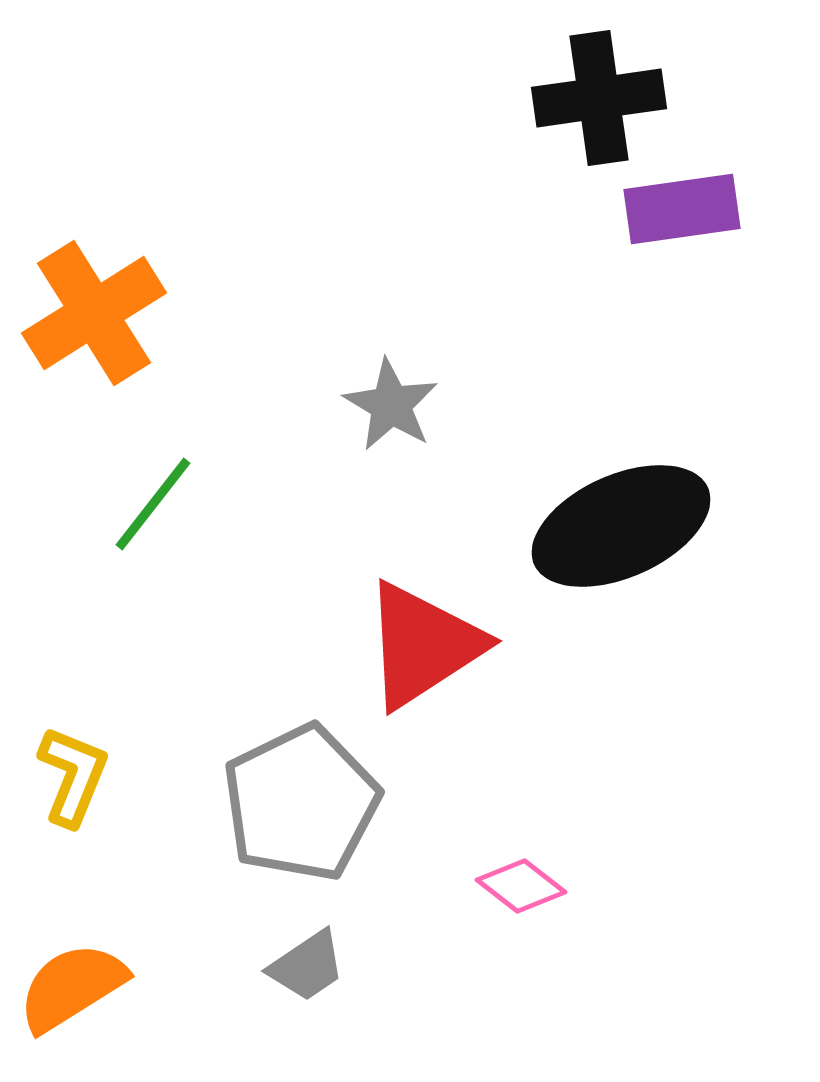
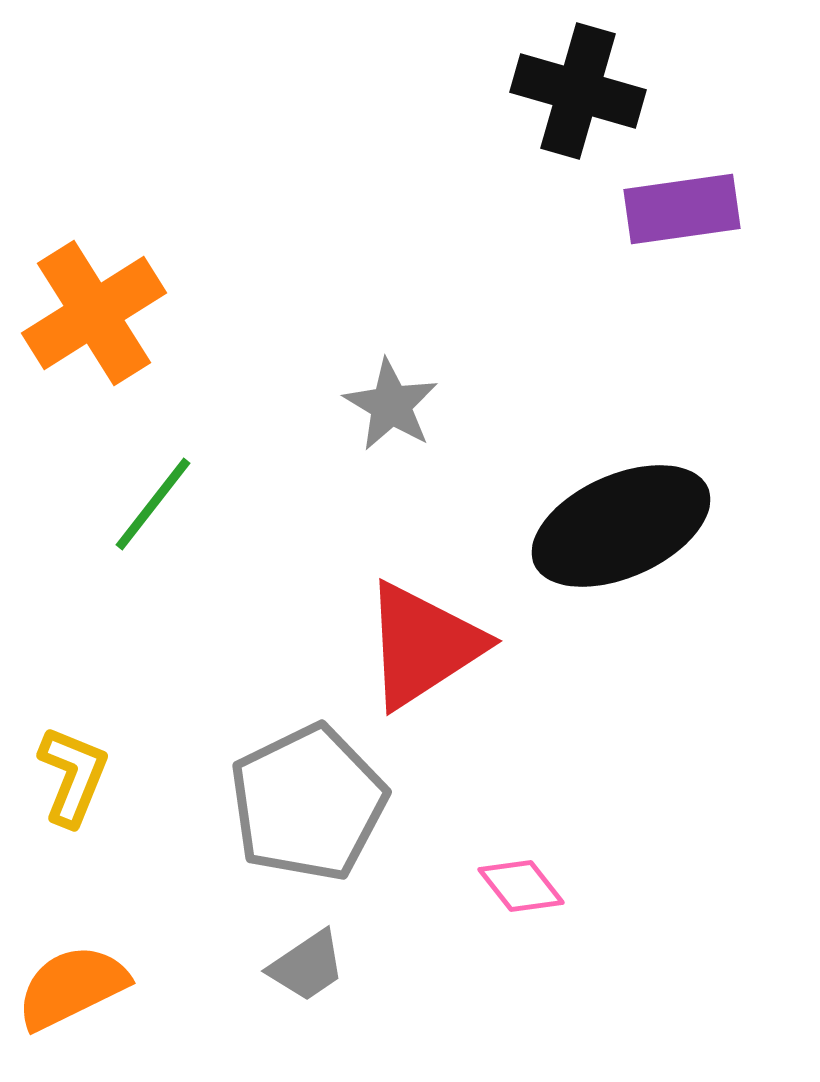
black cross: moved 21 px left, 7 px up; rotated 24 degrees clockwise
gray pentagon: moved 7 px right
pink diamond: rotated 14 degrees clockwise
orange semicircle: rotated 6 degrees clockwise
